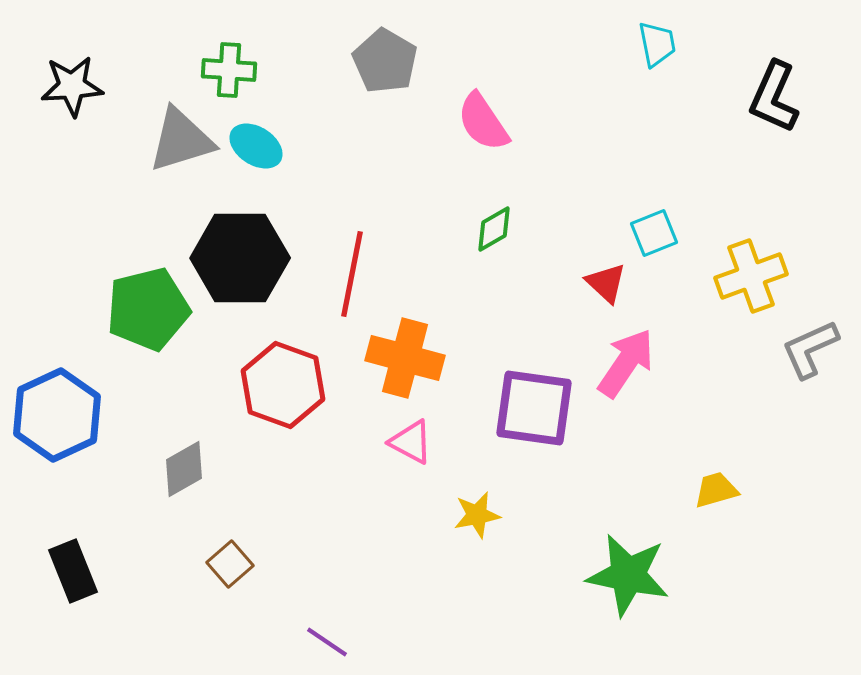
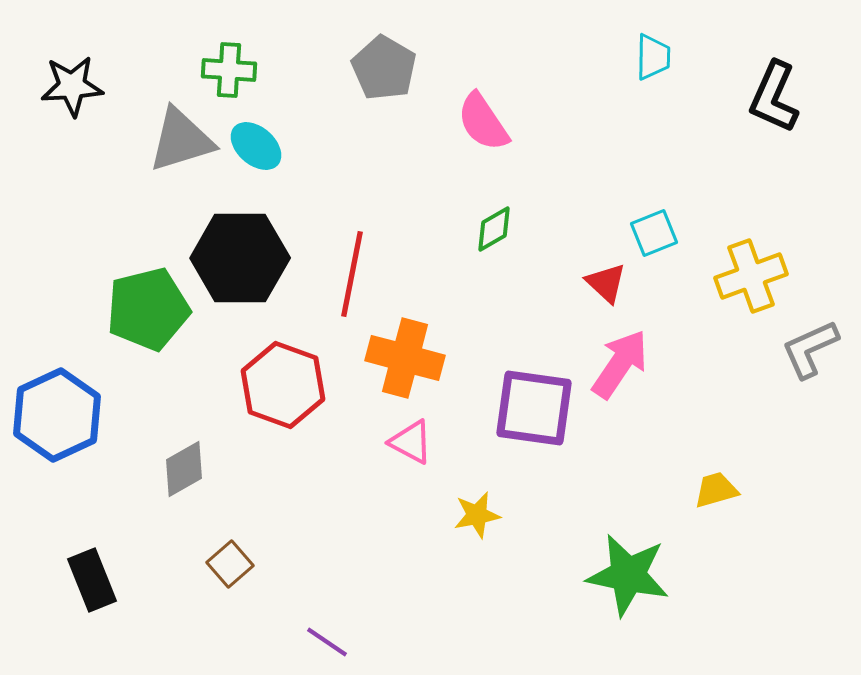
cyan trapezoid: moved 4 px left, 13 px down; rotated 12 degrees clockwise
gray pentagon: moved 1 px left, 7 px down
cyan ellipse: rotated 8 degrees clockwise
pink arrow: moved 6 px left, 1 px down
black rectangle: moved 19 px right, 9 px down
